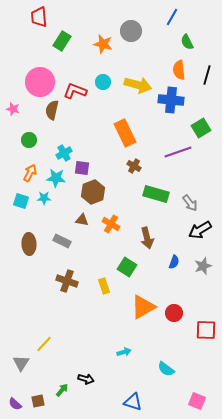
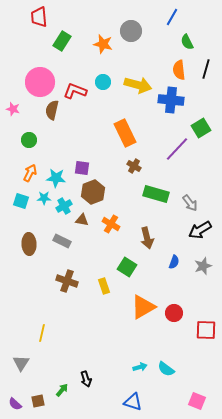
black line at (207, 75): moved 1 px left, 6 px up
purple line at (178, 152): moved 1 px left, 3 px up; rotated 28 degrees counterclockwise
cyan cross at (64, 153): moved 53 px down
yellow line at (44, 344): moved 2 px left, 11 px up; rotated 30 degrees counterclockwise
cyan arrow at (124, 352): moved 16 px right, 15 px down
black arrow at (86, 379): rotated 56 degrees clockwise
